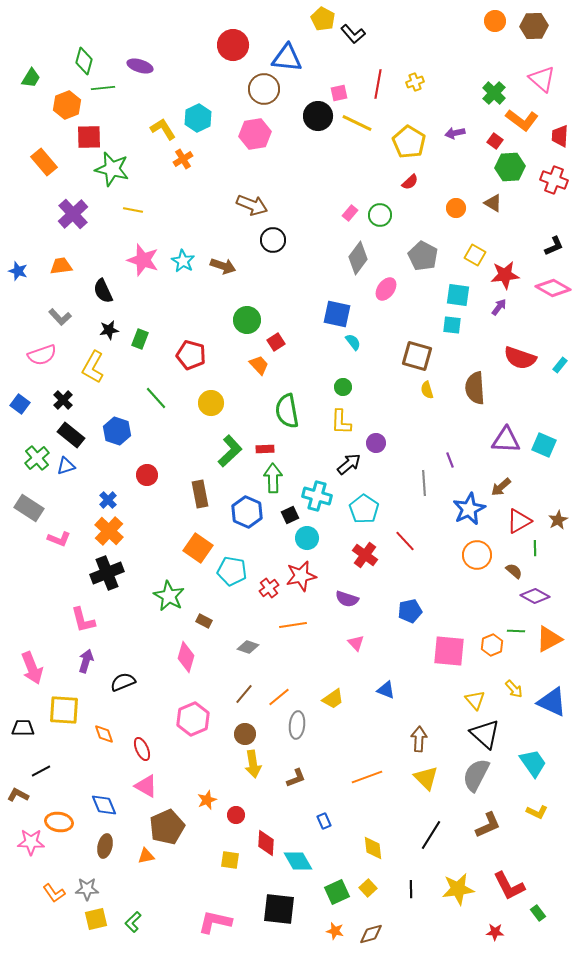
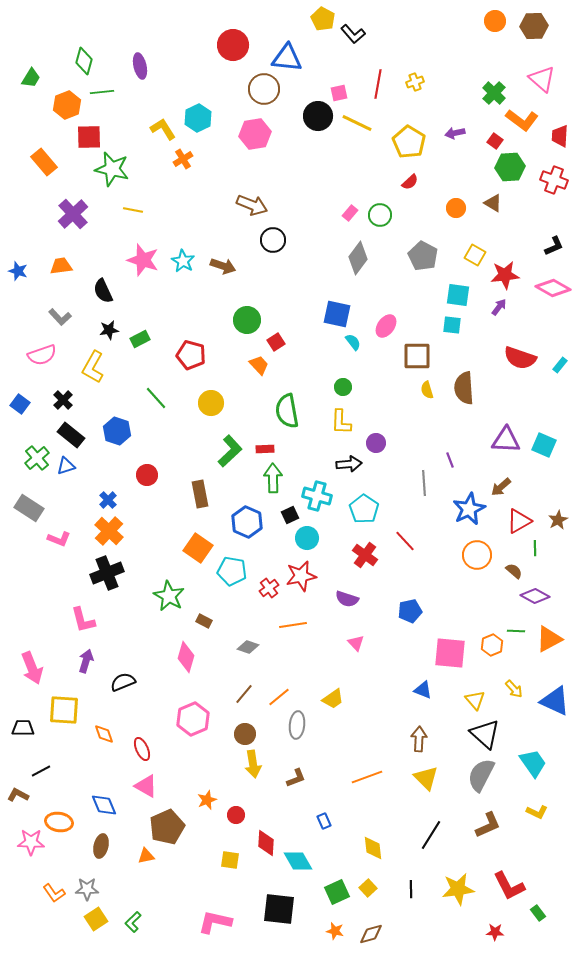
purple ellipse at (140, 66): rotated 60 degrees clockwise
green line at (103, 88): moved 1 px left, 4 px down
pink ellipse at (386, 289): moved 37 px down
green rectangle at (140, 339): rotated 42 degrees clockwise
brown square at (417, 356): rotated 16 degrees counterclockwise
brown semicircle at (475, 388): moved 11 px left
black arrow at (349, 464): rotated 35 degrees clockwise
blue hexagon at (247, 512): moved 10 px down
pink square at (449, 651): moved 1 px right, 2 px down
blue triangle at (386, 690): moved 37 px right
blue triangle at (552, 702): moved 3 px right, 1 px up
gray semicircle at (476, 775): moved 5 px right
brown ellipse at (105, 846): moved 4 px left
yellow square at (96, 919): rotated 20 degrees counterclockwise
